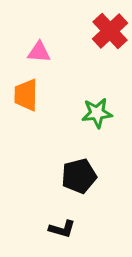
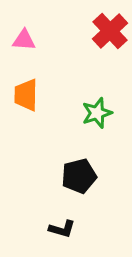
pink triangle: moved 15 px left, 12 px up
green star: rotated 12 degrees counterclockwise
